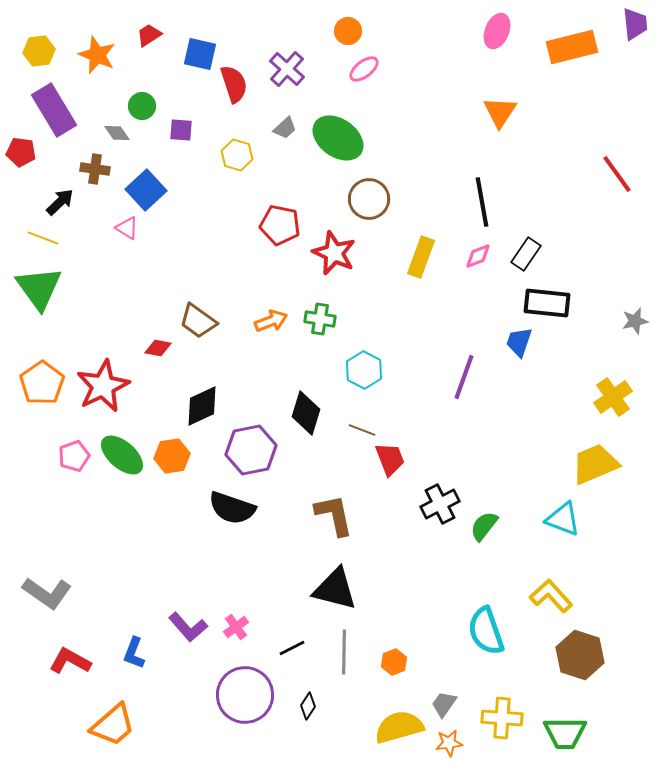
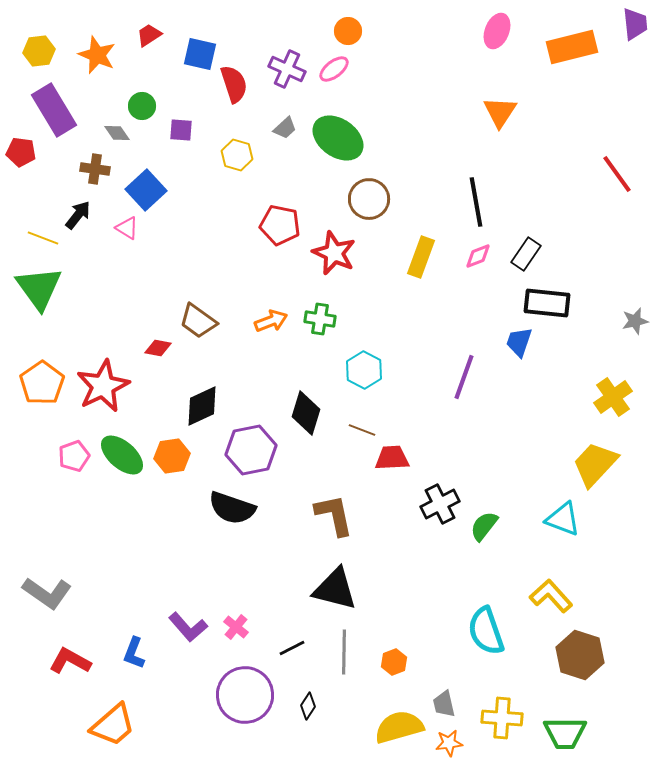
purple cross at (287, 69): rotated 18 degrees counterclockwise
pink ellipse at (364, 69): moved 30 px left
black arrow at (60, 202): moved 18 px right, 13 px down; rotated 8 degrees counterclockwise
black line at (482, 202): moved 6 px left
red trapezoid at (390, 459): moved 2 px right, 1 px up; rotated 72 degrees counterclockwise
yellow trapezoid at (595, 464): rotated 24 degrees counterclockwise
pink cross at (236, 627): rotated 15 degrees counterclockwise
gray trapezoid at (444, 704): rotated 48 degrees counterclockwise
